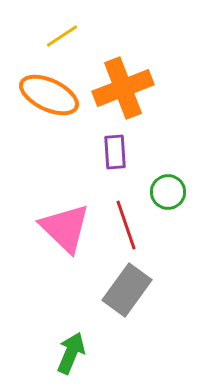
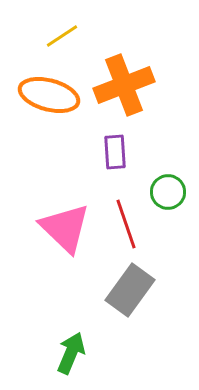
orange cross: moved 1 px right, 3 px up
orange ellipse: rotated 10 degrees counterclockwise
red line: moved 1 px up
gray rectangle: moved 3 px right
